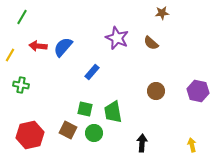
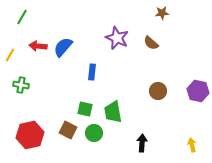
blue rectangle: rotated 35 degrees counterclockwise
brown circle: moved 2 px right
